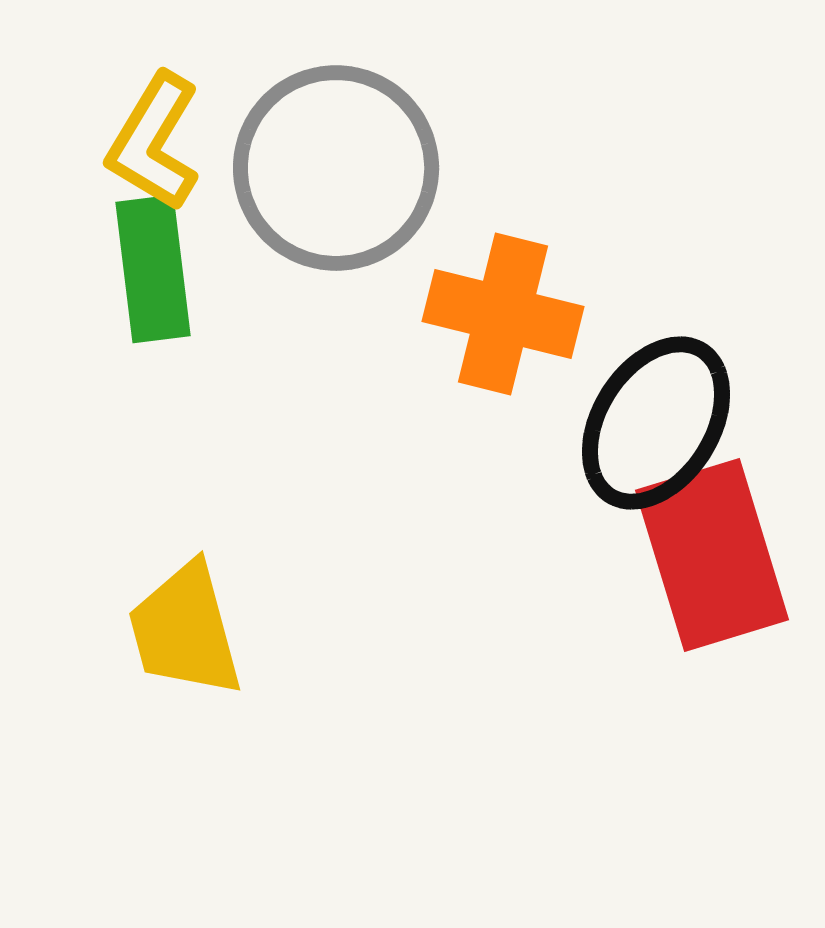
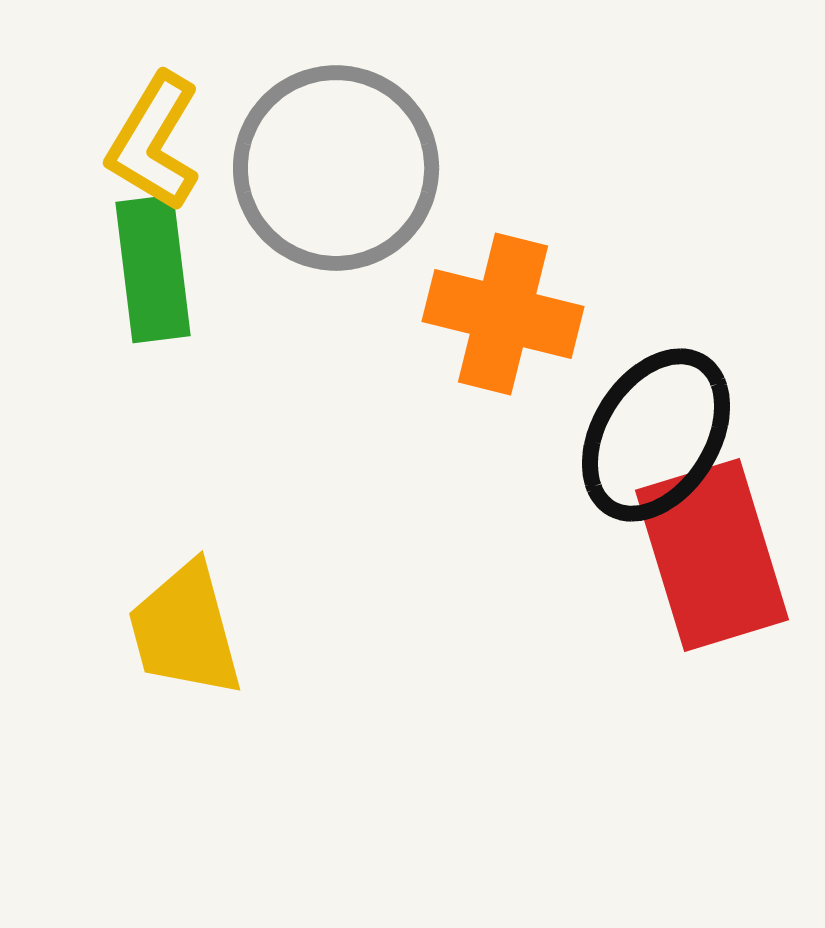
black ellipse: moved 12 px down
